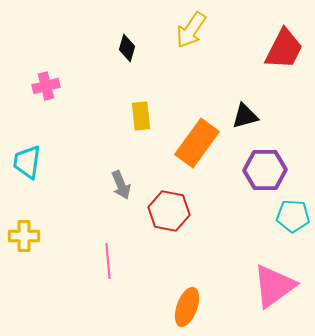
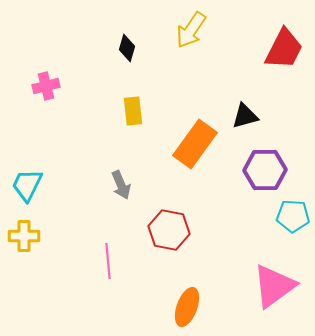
yellow rectangle: moved 8 px left, 5 px up
orange rectangle: moved 2 px left, 1 px down
cyan trapezoid: moved 23 px down; rotated 18 degrees clockwise
red hexagon: moved 19 px down
